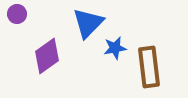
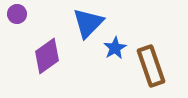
blue star: rotated 20 degrees counterclockwise
brown rectangle: moved 2 px right, 1 px up; rotated 12 degrees counterclockwise
